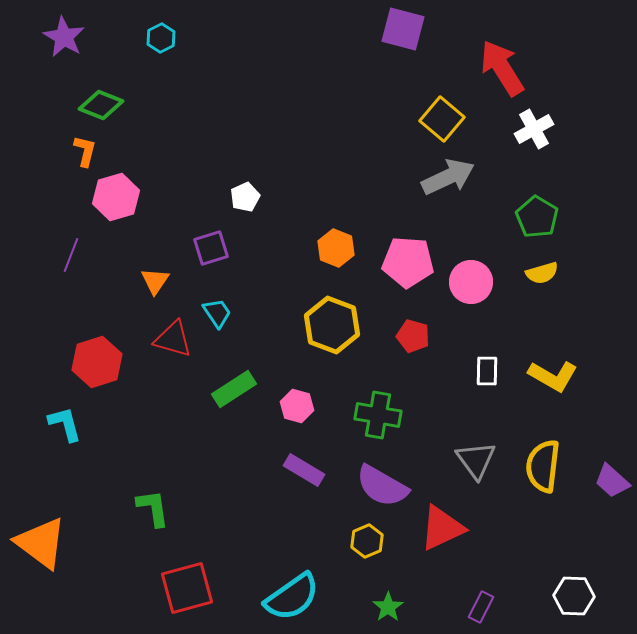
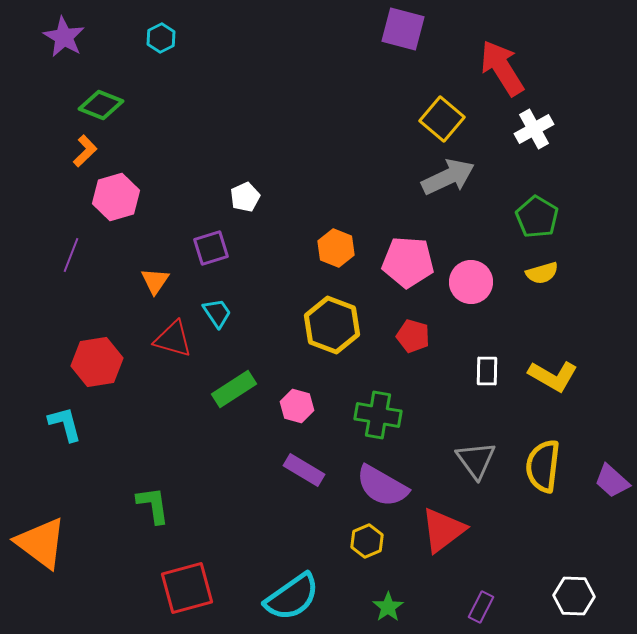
orange L-shape at (85, 151): rotated 32 degrees clockwise
red hexagon at (97, 362): rotated 9 degrees clockwise
green L-shape at (153, 508): moved 3 px up
red triangle at (442, 528): moved 1 px right, 2 px down; rotated 12 degrees counterclockwise
